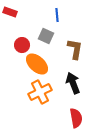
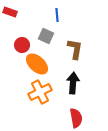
black arrow: rotated 25 degrees clockwise
